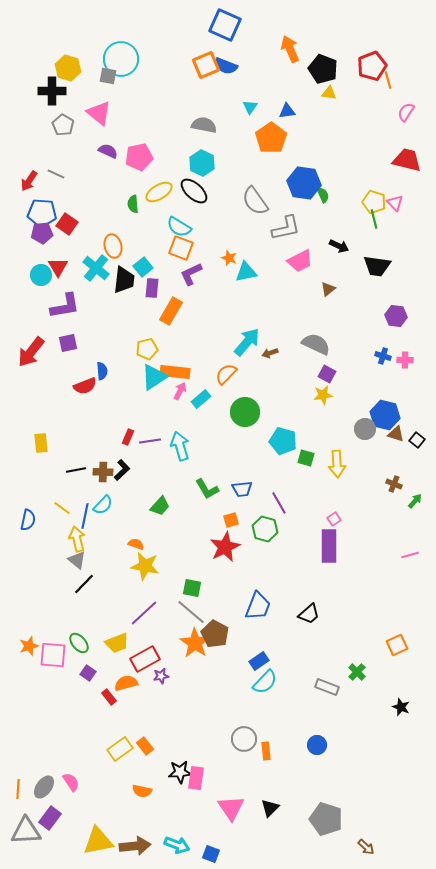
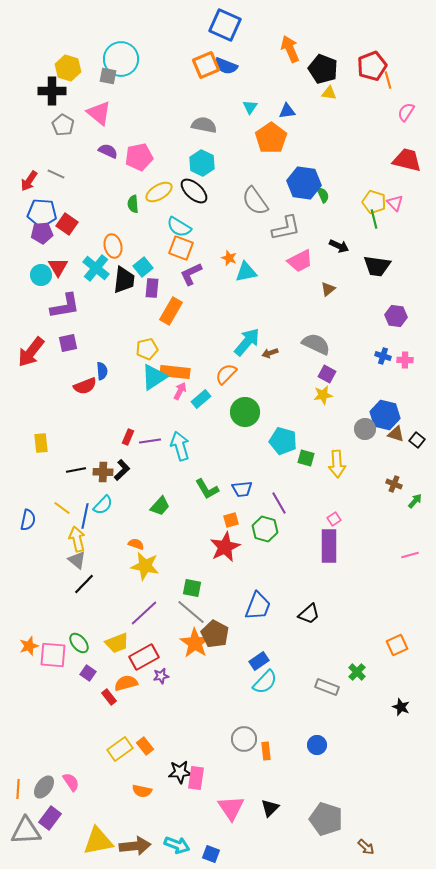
red rectangle at (145, 659): moved 1 px left, 2 px up
